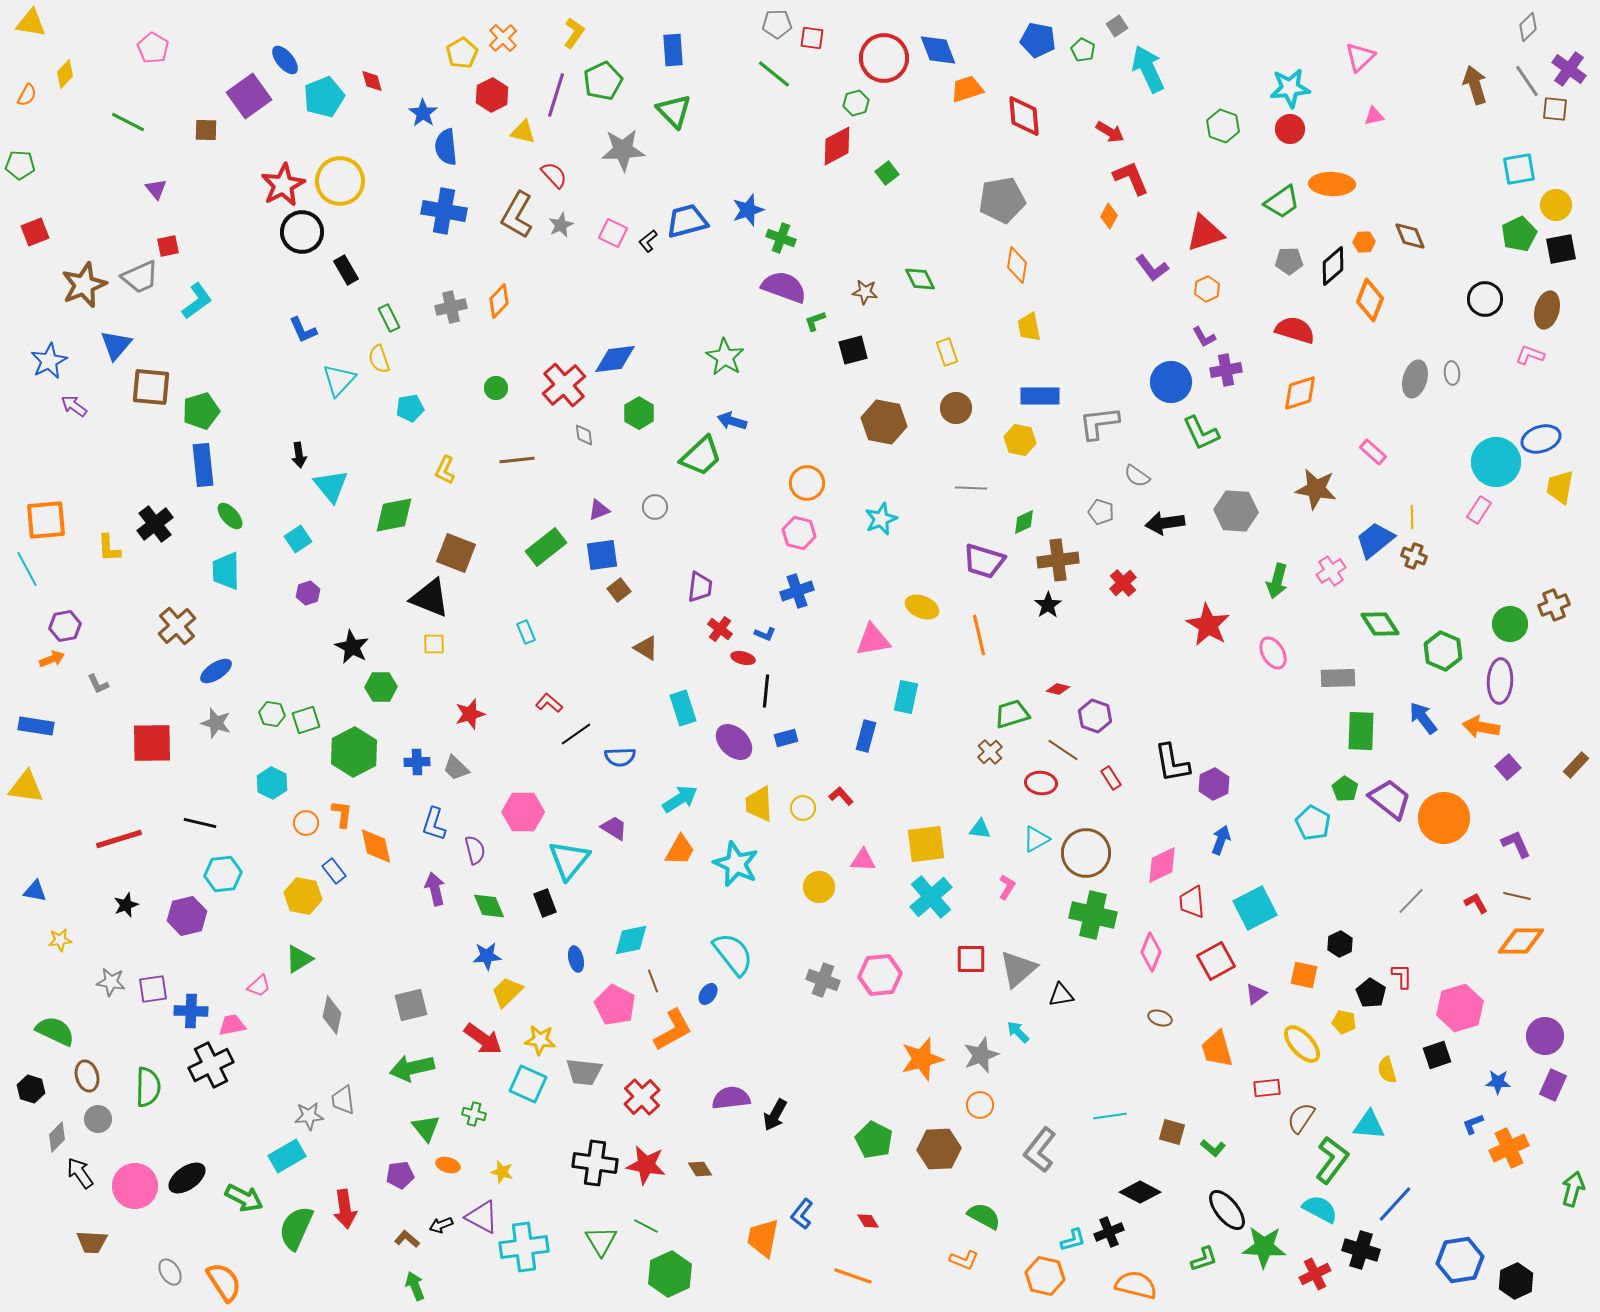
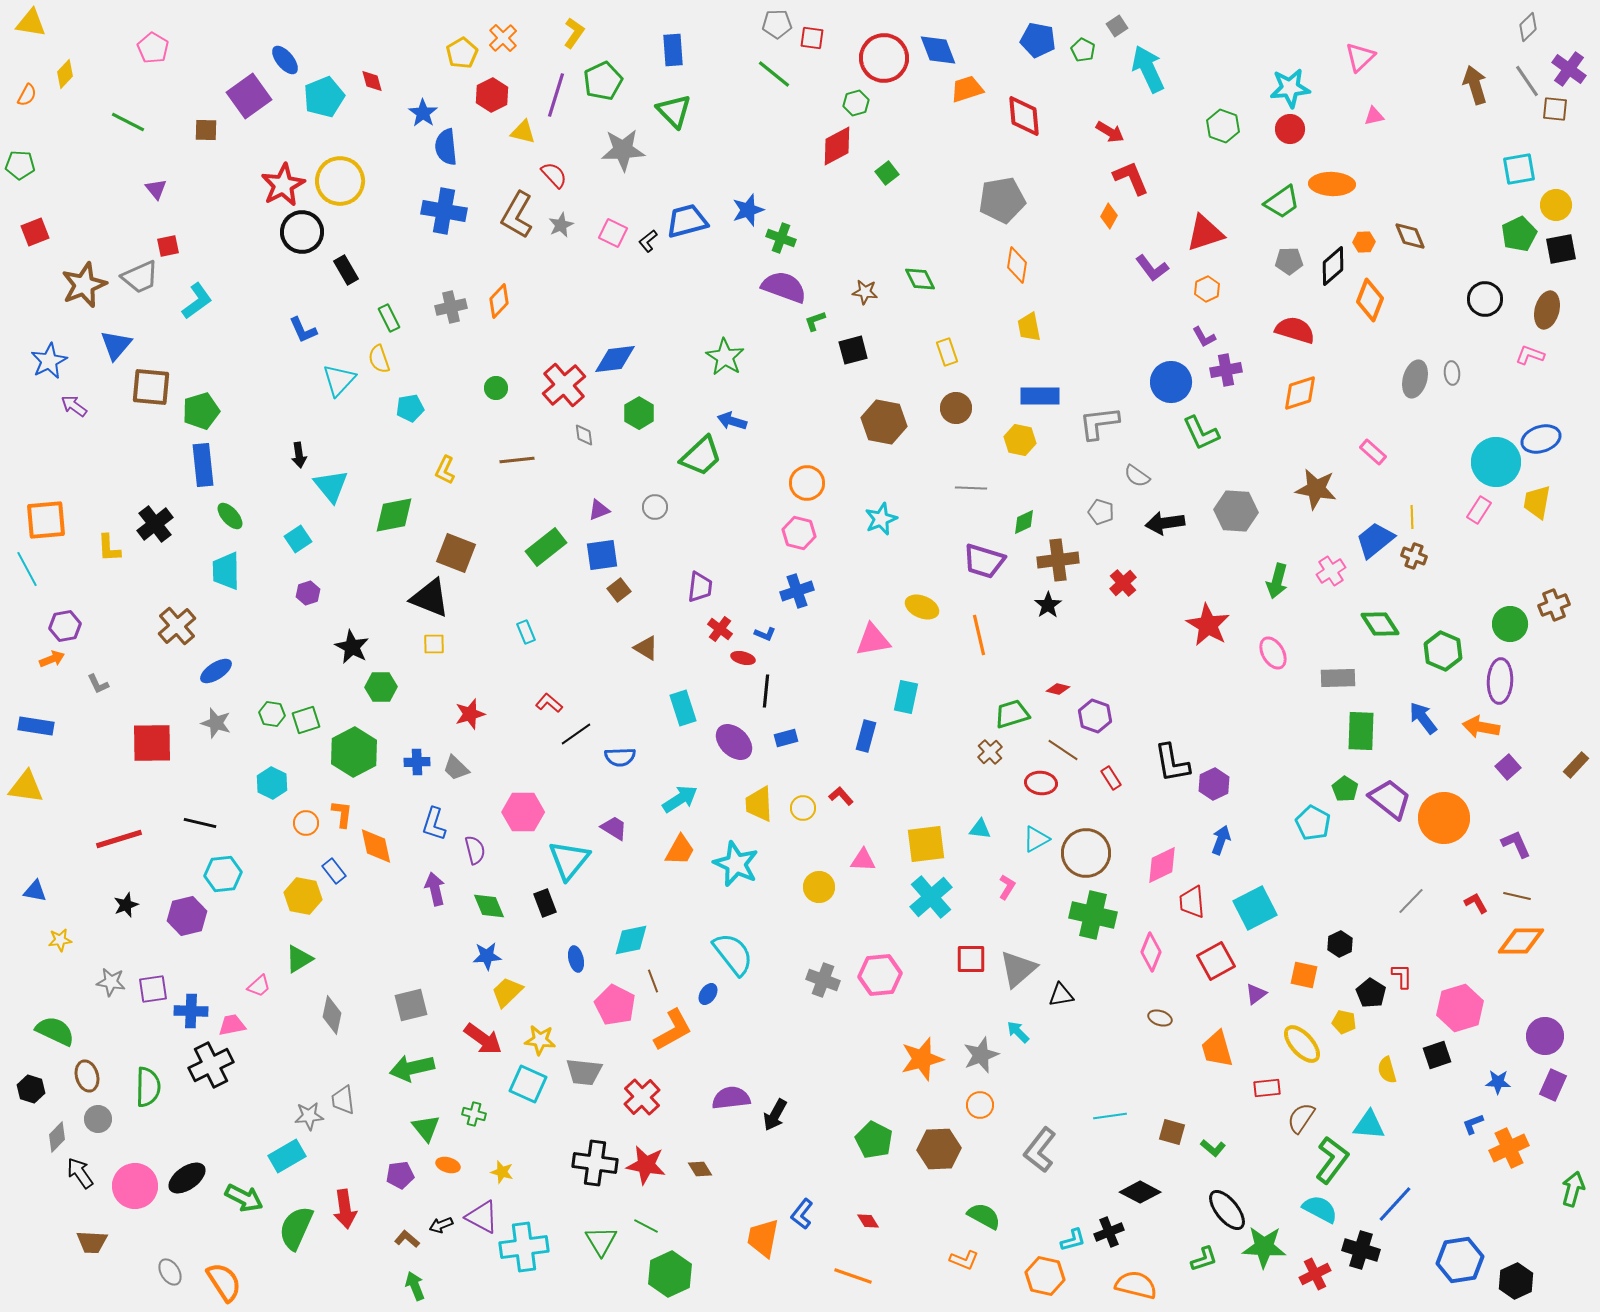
yellow trapezoid at (1560, 487): moved 23 px left, 15 px down
